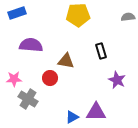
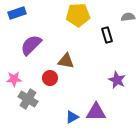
purple semicircle: rotated 50 degrees counterclockwise
black rectangle: moved 6 px right, 16 px up
